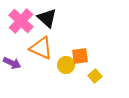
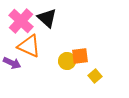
orange triangle: moved 12 px left, 2 px up
yellow circle: moved 1 px right, 4 px up
